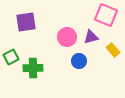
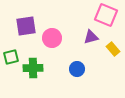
purple square: moved 4 px down
pink circle: moved 15 px left, 1 px down
yellow rectangle: moved 1 px up
green square: rotated 14 degrees clockwise
blue circle: moved 2 px left, 8 px down
